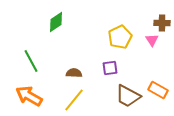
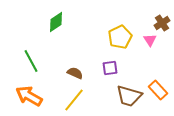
brown cross: rotated 35 degrees counterclockwise
pink triangle: moved 2 px left
brown semicircle: moved 1 px right; rotated 21 degrees clockwise
orange rectangle: rotated 18 degrees clockwise
brown trapezoid: moved 1 px right; rotated 12 degrees counterclockwise
